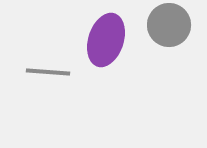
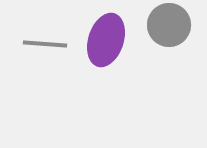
gray line: moved 3 px left, 28 px up
